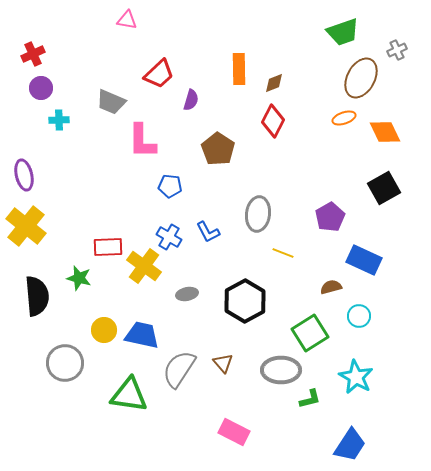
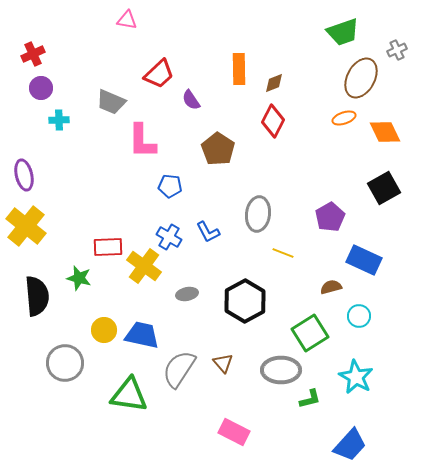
purple semicircle at (191, 100): rotated 130 degrees clockwise
blue trapezoid at (350, 445): rotated 9 degrees clockwise
